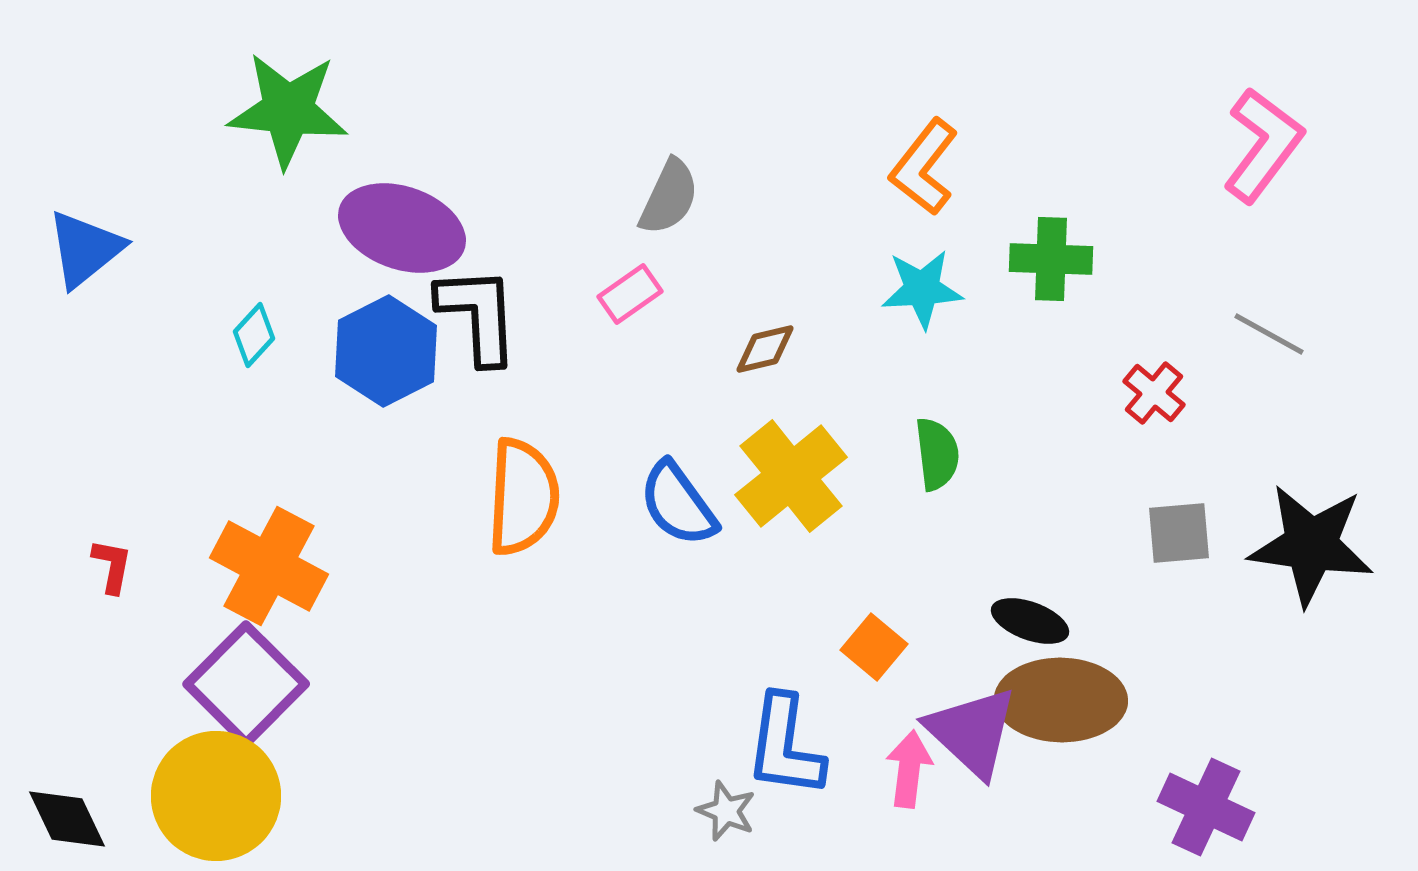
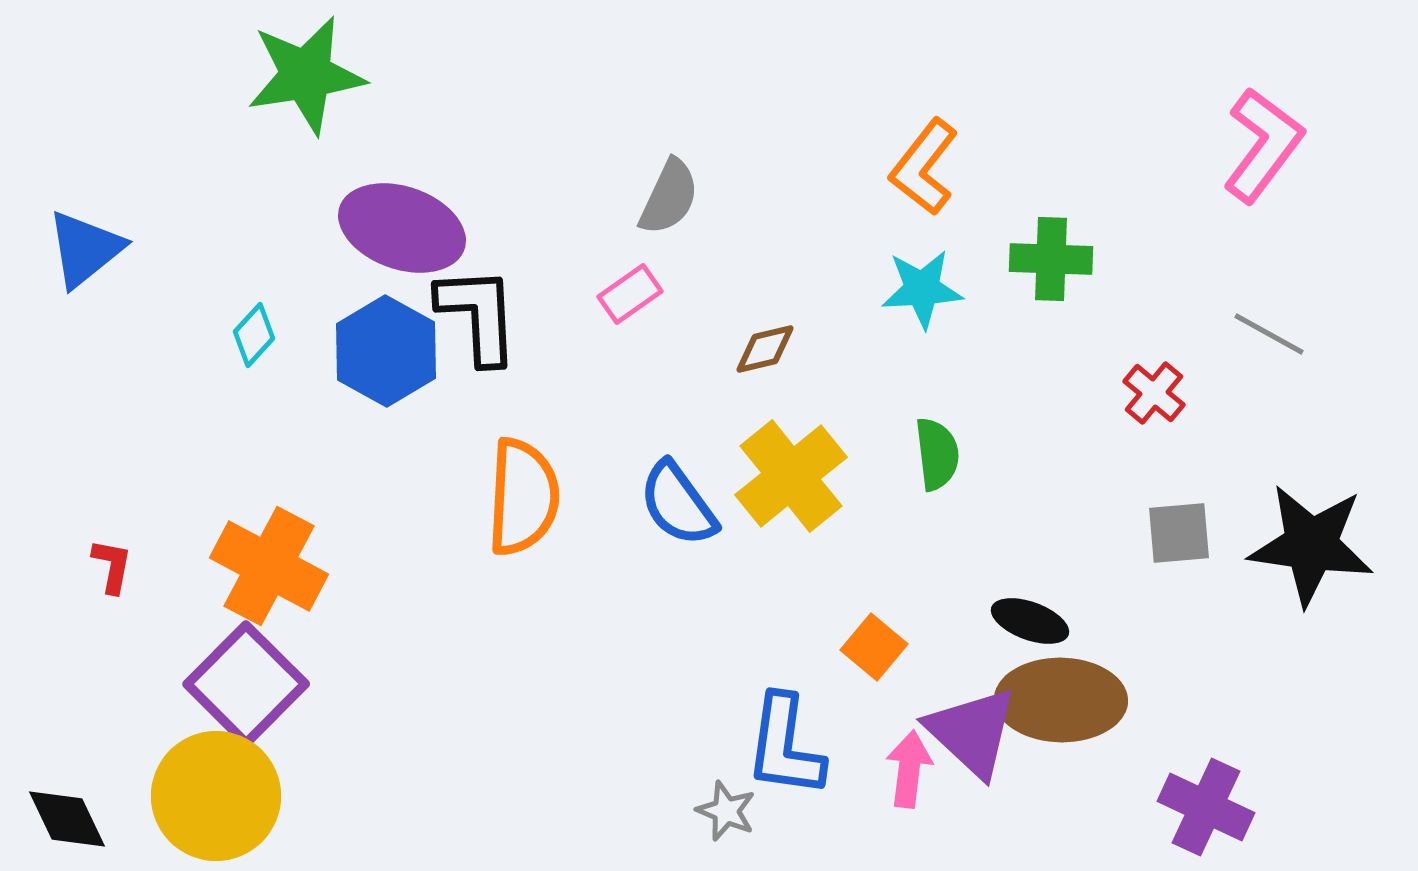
green star: moved 18 px right, 35 px up; rotated 15 degrees counterclockwise
blue hexagon: rotated 4 degrees counterclockwise
